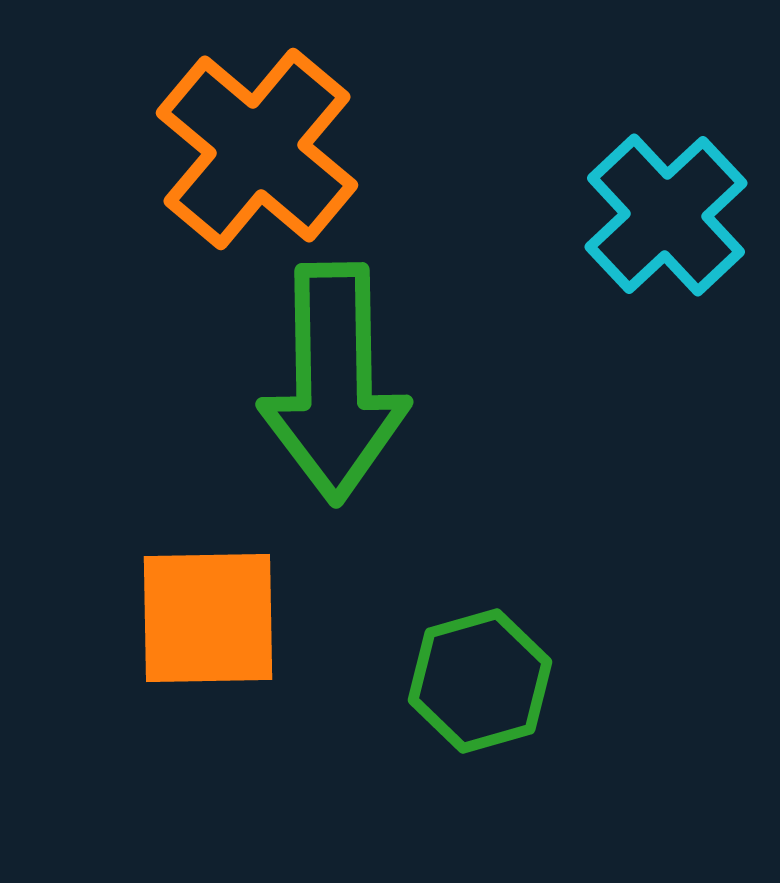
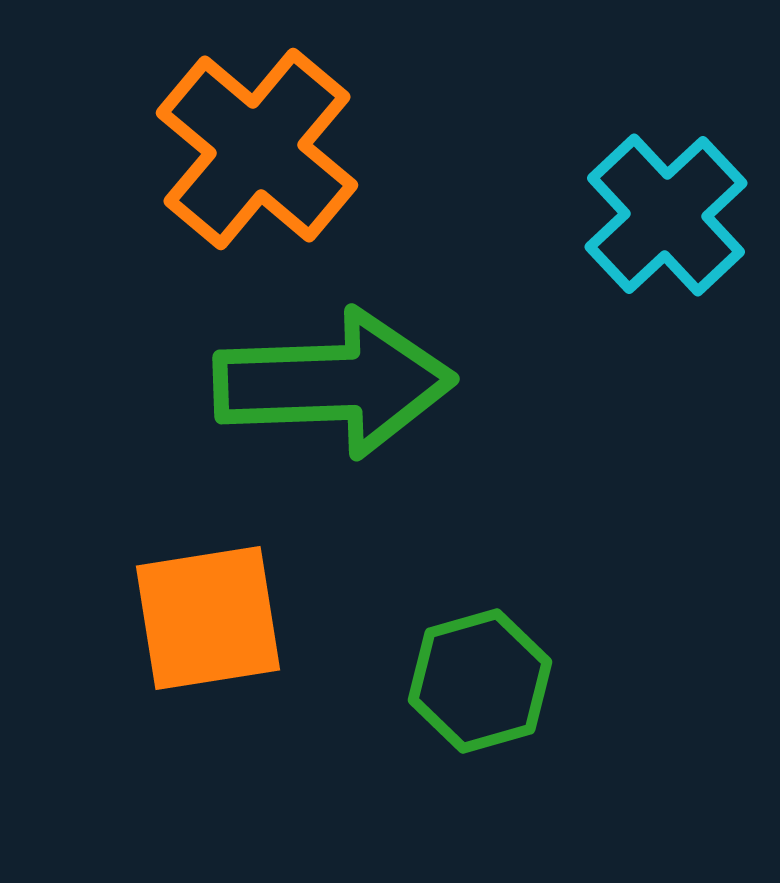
green arrow: rotated 91 degrees counterclockwise
orange square: rotated 8 degrees counterclockwise
